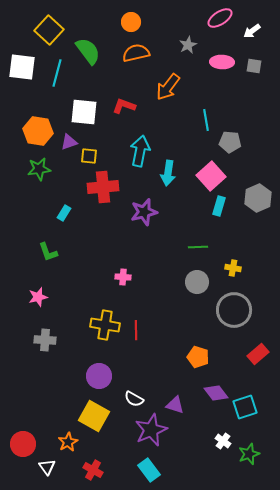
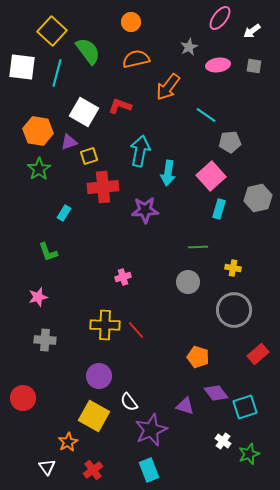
pink ellipse at (220, 18): rotated 20 degrees counterclockwise
yellow square at (49, 30): moved 3 px right, 1 px down
gray star at (188, 45): moved 1 px right, 2 px down
orange semicircle at (136, 53): moved 6 px down
pink ellipse at (222, 62): moved 4 px left, 3 px down; rotated 10 degrees counterclockwise
red L-shape at (124, 106): moved 4 px left
white square at (84, 112): rotated 24 degrees clockwise
cyan line at (206, 120): moved 5 px up; rotated 45 degrees counterclockwise
gray pentagon at (230, 142): rotated 10 degrees counterclockwise
yellow square at (89, 156): rotated 24 degrees counterclockwise
green star at (39, 169): rotated 25 degrees counterclockwise
gray hexagon at (258, 198): rotated 12 degrees clockwise
cyan rectangle at (219, 206): moved 3 px down
purple star at (144, 212): moved 1 px right, 2 px up; rotated 12 degrees clockwise
pink cross at (123, 277): rotated 21 degrees counterclockwise
gray circle at (197, 282): moved 9 px left
yellow cross at (105, 325): rotated 8 degrees counterclockwise
red line at (136, 330): rotated 42 degrees counterclockwise
white semicircle at (134, 399): moved 5 px left, 3 px down; rotated 24 degrees clockwise
purple triangle at (175, 405): moved 10 px right, 1 px down
red circle at (23, 444): moved 46 px up
red cross at (93, 470): rotated 24 degrees clockwise
cyan rectangle at (149, 470): rotated 15 degrees clockwise
